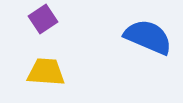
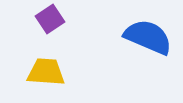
purple square: moved 7 px right
